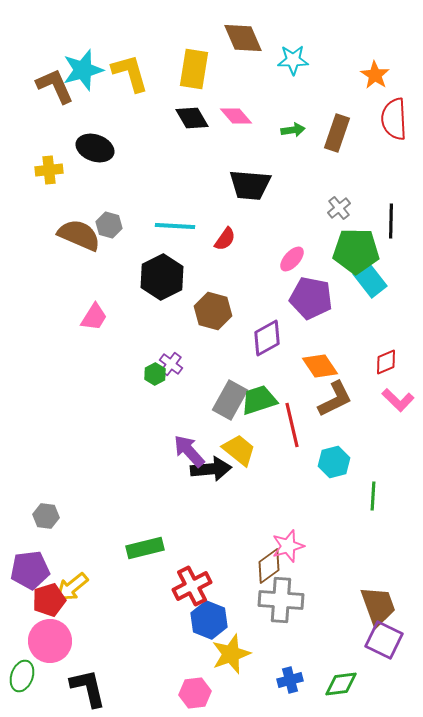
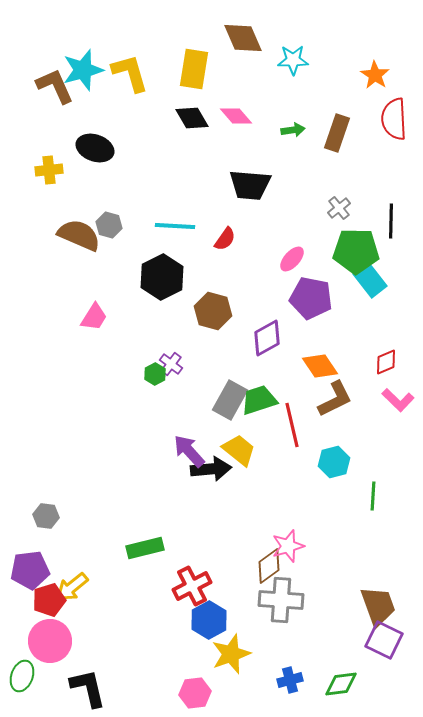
blue hexagon at (209, 620): rotated 9 degrees clockwise
